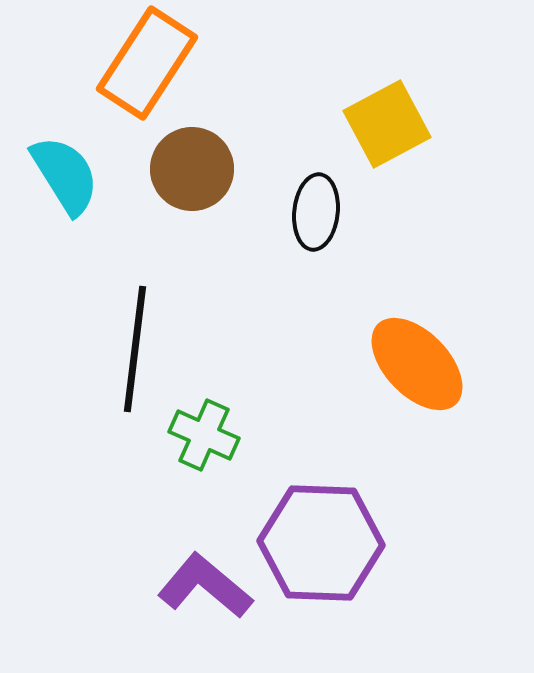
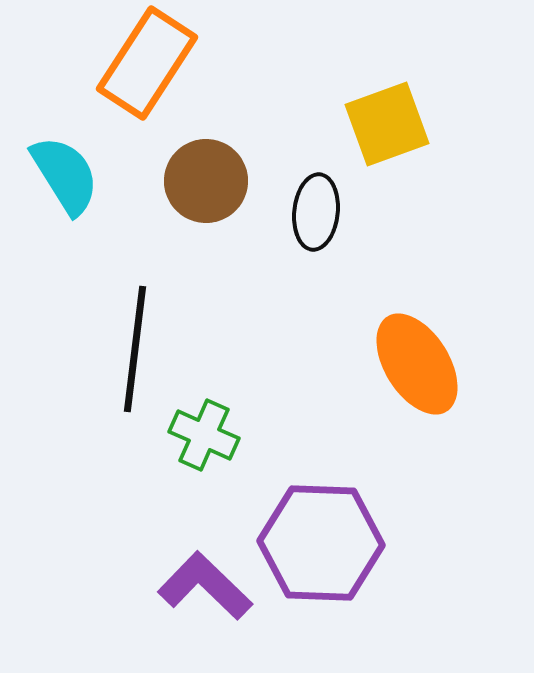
yellow square: rotated 8 degrees clockwise
brown circle: moved 14 px right, 12 px down
orange ellipse: rotated 12 degrees clockwise
purple L-shape: rotated 4 degrees clockwise
